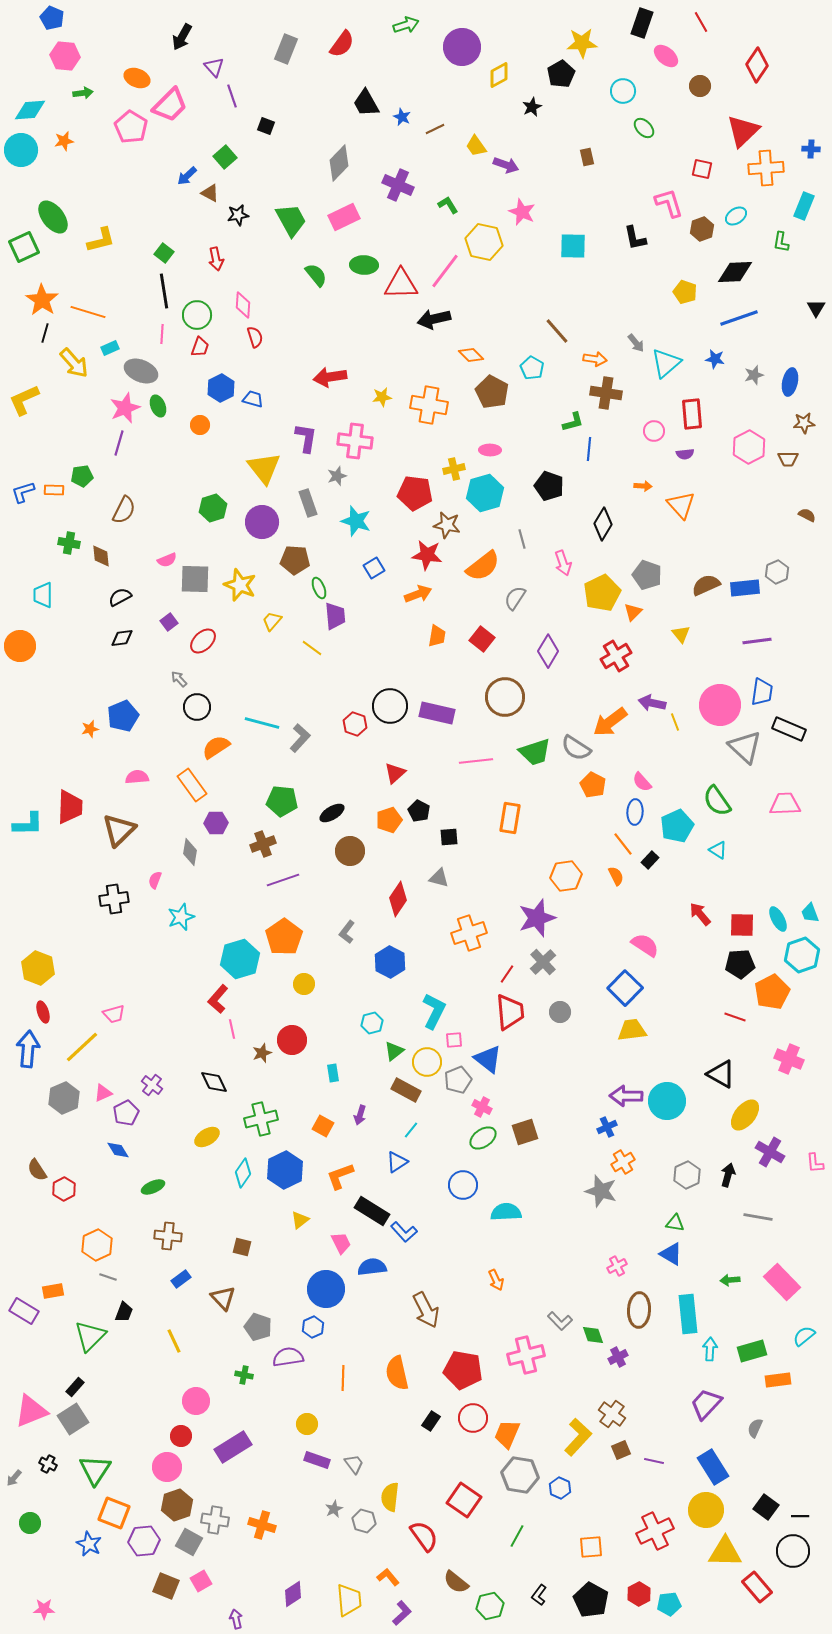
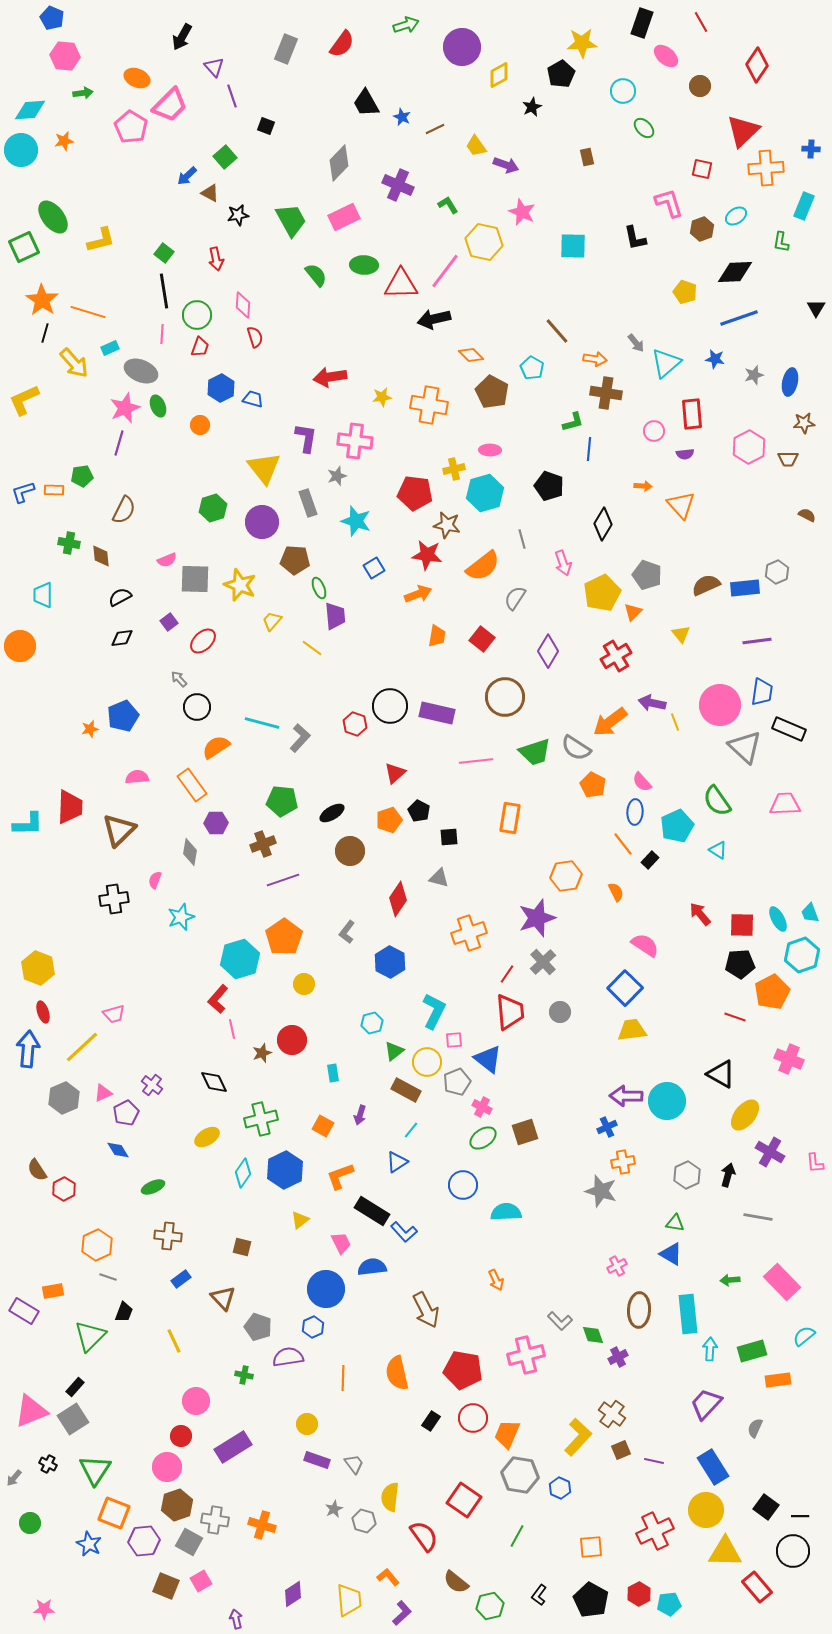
orange semicircle at (616, 876): moved 16 px down
gray pentagon at (458, 1080): moved 1 px left, 2 px down
orange cross at (623, 1162): rotated 20 degrees clockwise
